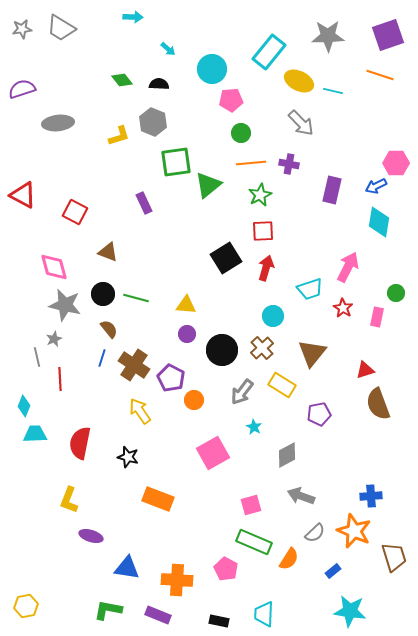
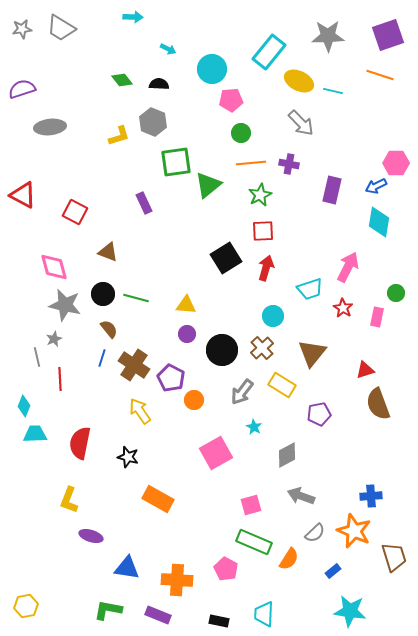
cyan arrow at (168, 49): rotated 14 degrees counterclockwise
gray ellipse at (58, 123): moved 8 px left, 4 px down
pink square at (213, 453): moved 3 px right
orange rectangle at (158, 499): rotated 8 degrees clockwise
